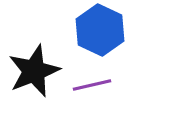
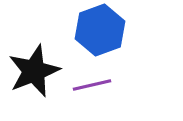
blue hexagon: rotated 15 degrees clockwise
